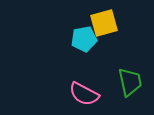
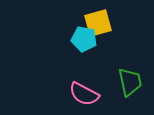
yellow square: moved 6 px left
cyan pentagon: rotated 20 degrees clockwise
